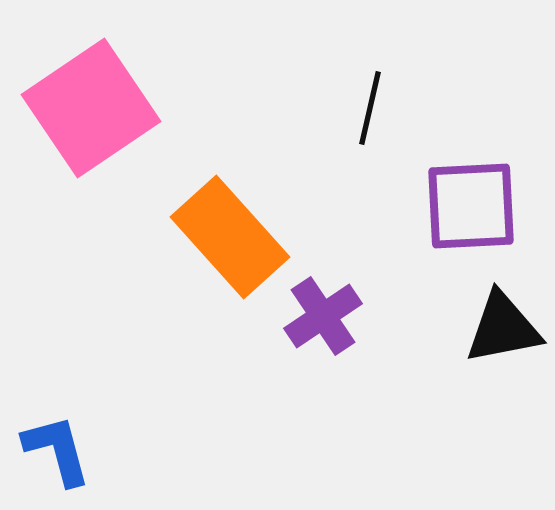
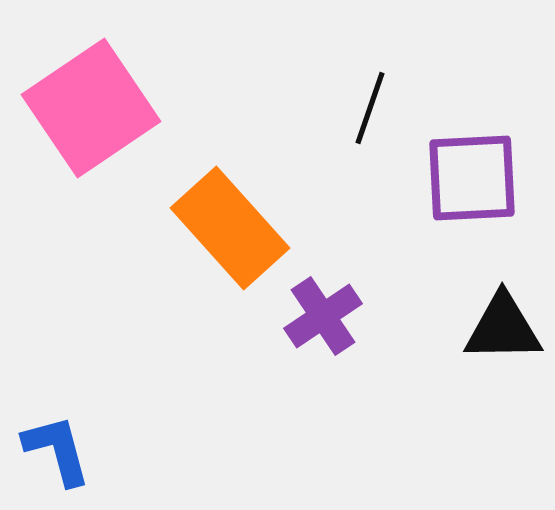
black line: rotated 6 degrees clockwise
purple square: moved 1 px right, 28 px up
orange rectangle: moved 9 px up
black triangle: rotated 10 degrees clockwise
